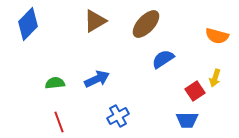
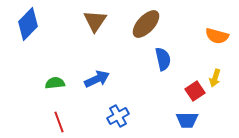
brown triangle: rotated 25 degrees counterclockwise
blue semicircle: rotated 110 degrees clockwise
